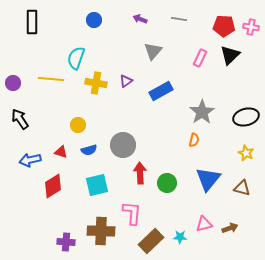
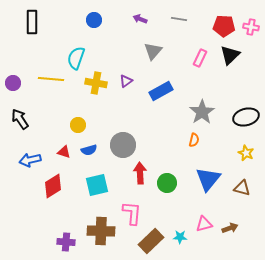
red triangle: moved 3 px right
